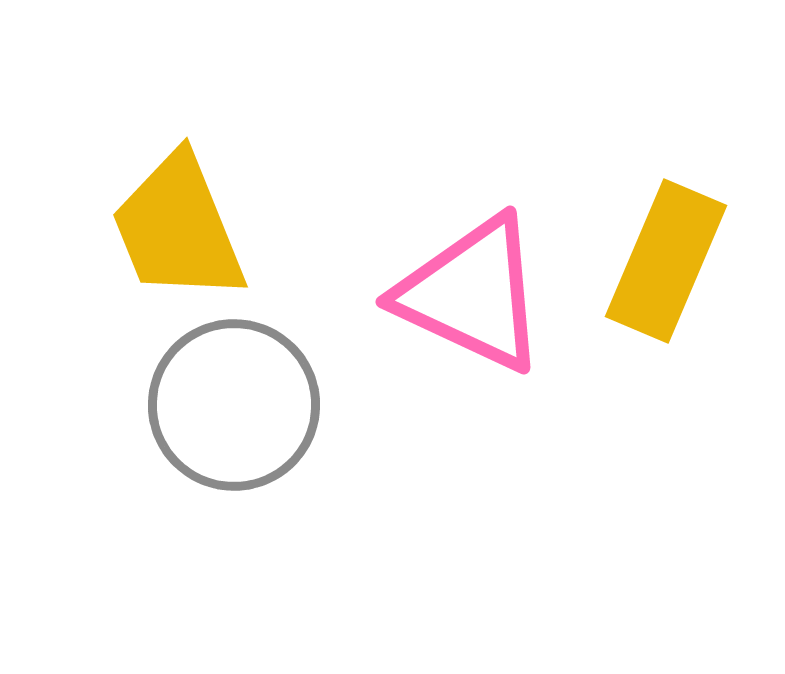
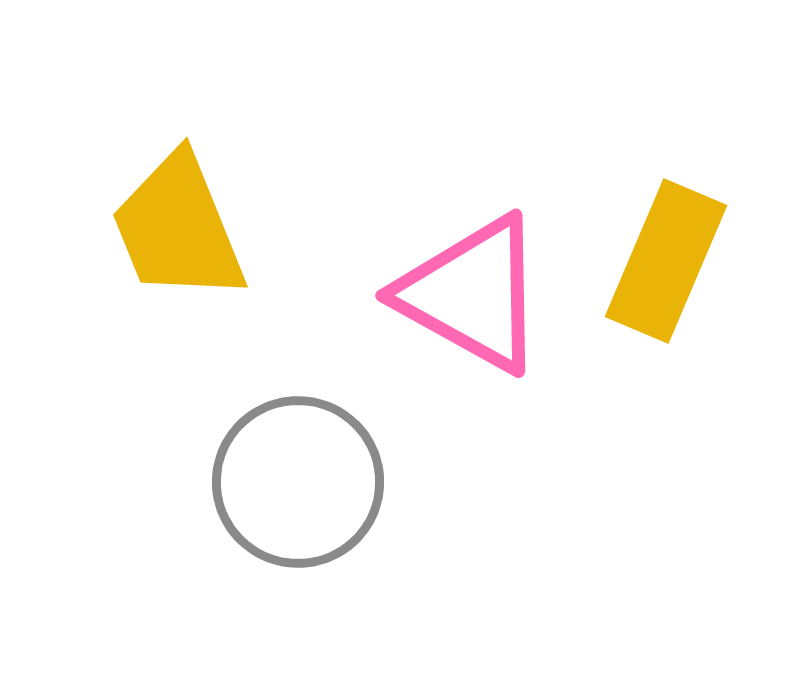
pink triangle: rotated 4 degrees clockwise
gray circle: moved 64 px right, 77 px down
